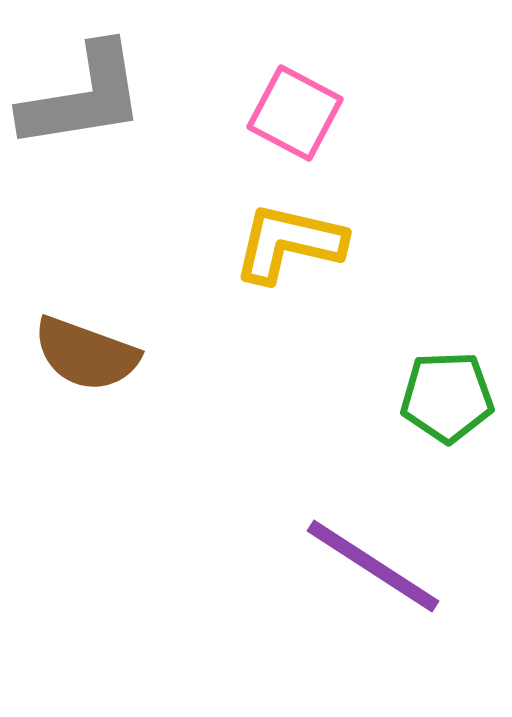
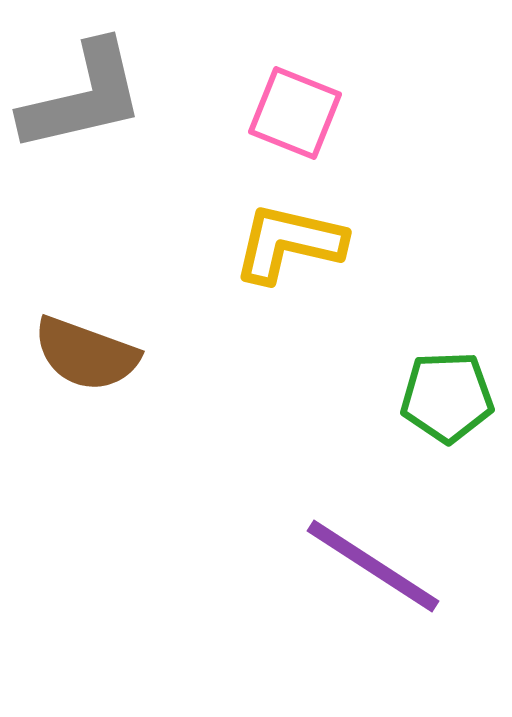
gray L-shape: rotated 4 degrees counterclockwise
pink square: rotated 6 degrees counterclockwise
